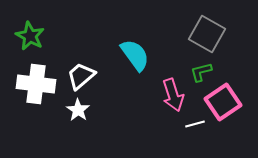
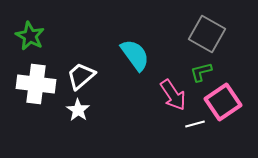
pink arrow: rotated 16 degrees counterclockwise
